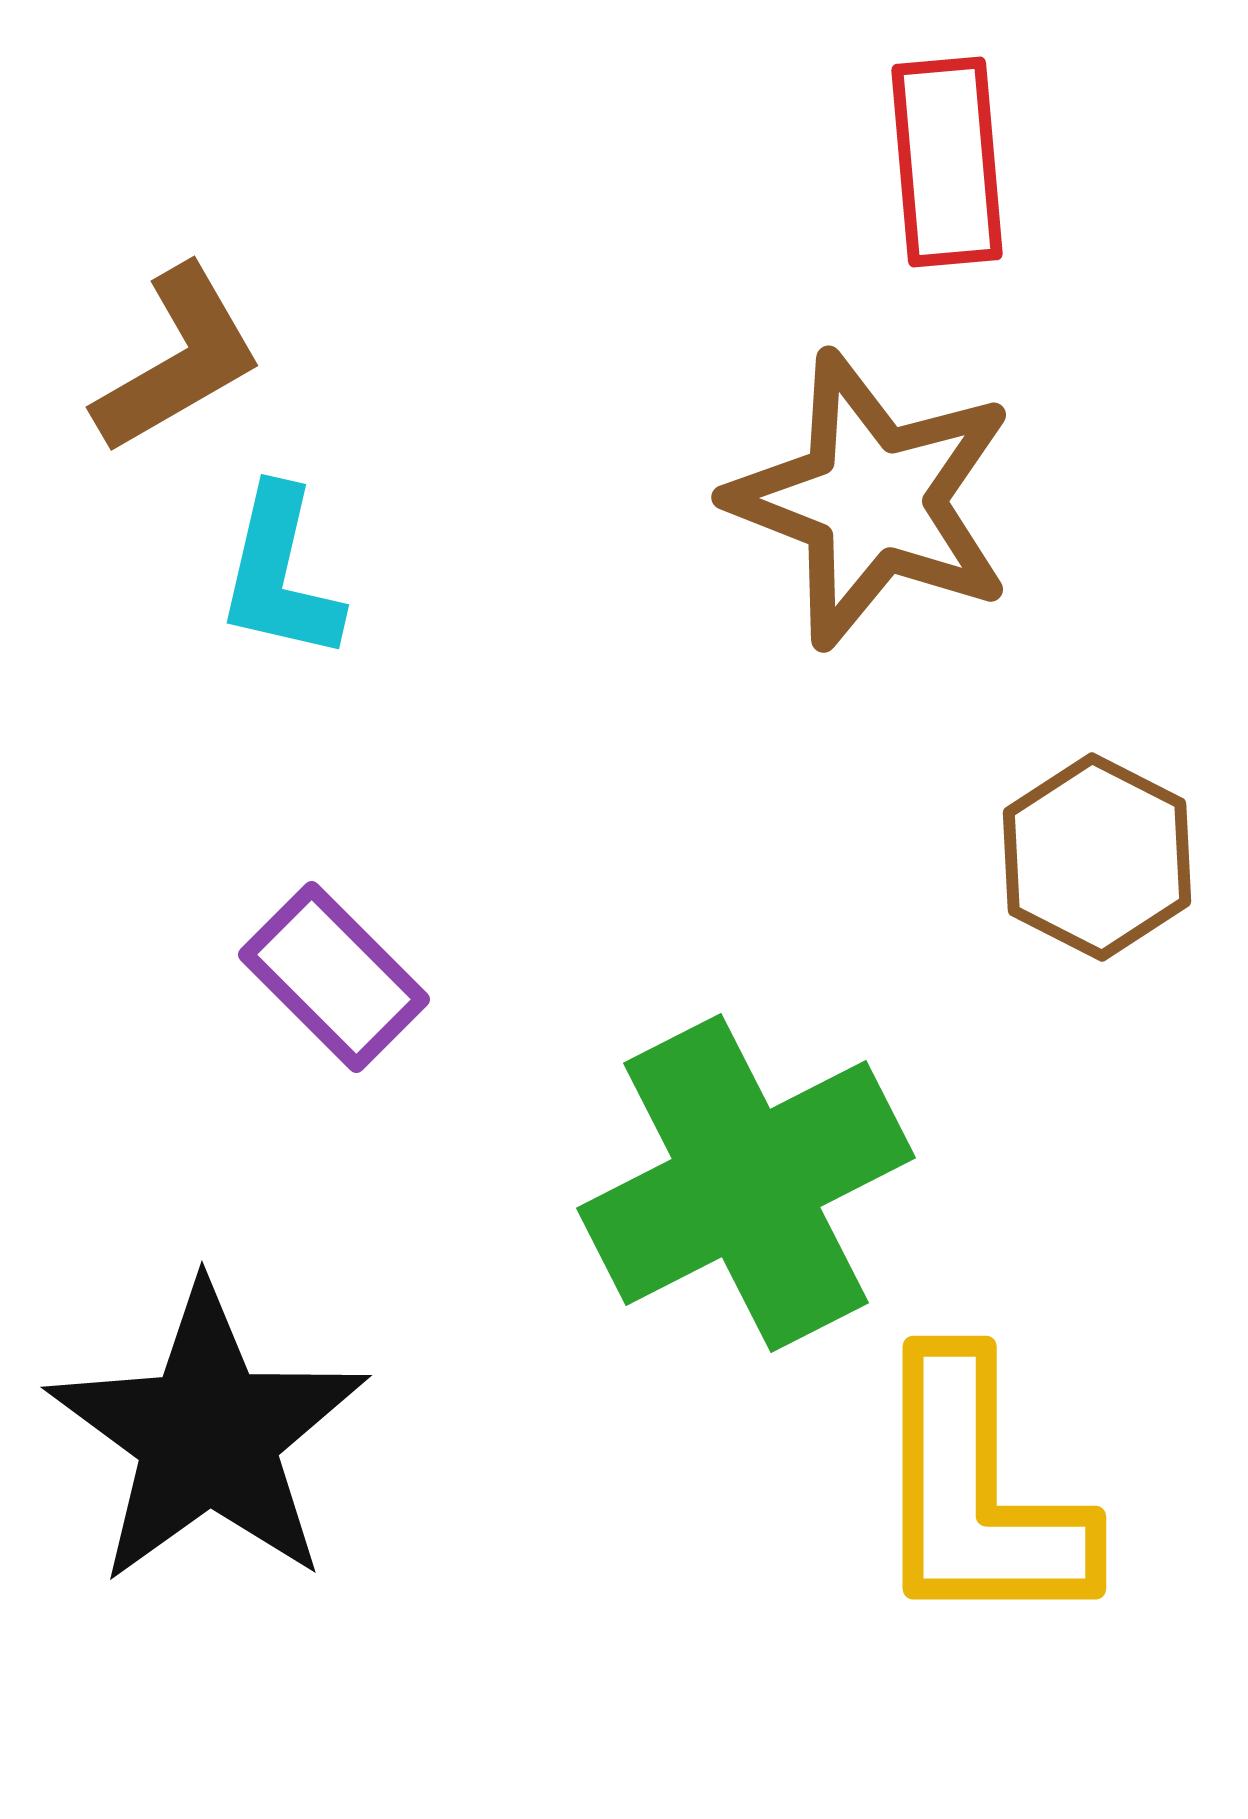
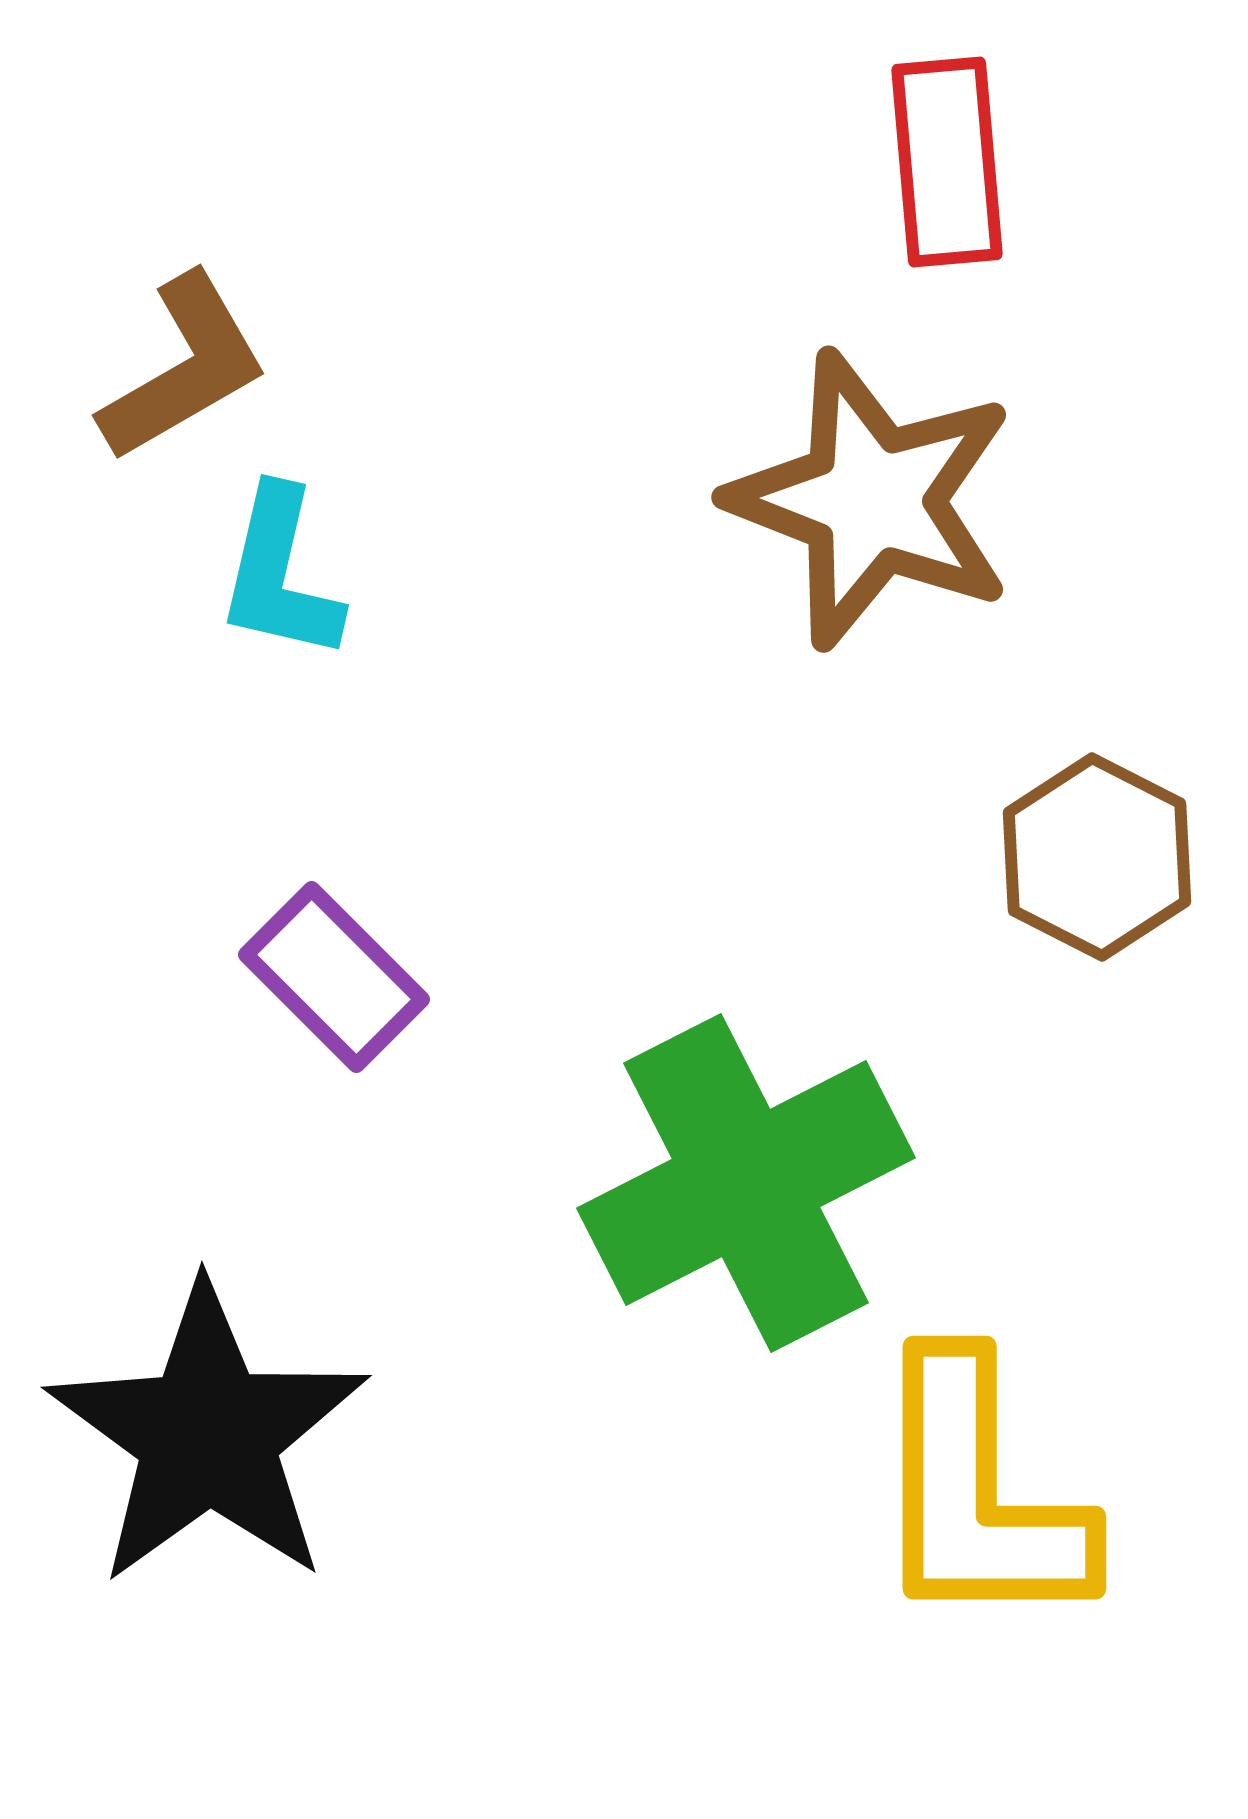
brown L-shape: moved 6 px right, 8 px down
